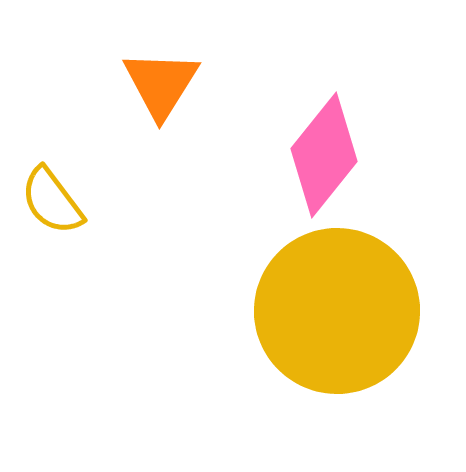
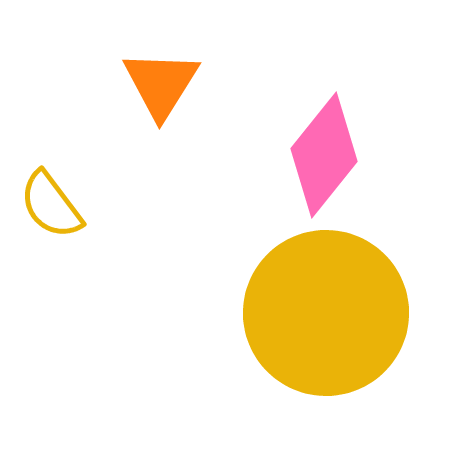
yellow semicircle: moved 1 px left, 4 px down
yellow circle: moved 11 px left, 2 px down
